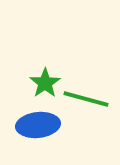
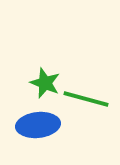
green star: rotated 16 degrees counterclockwise
